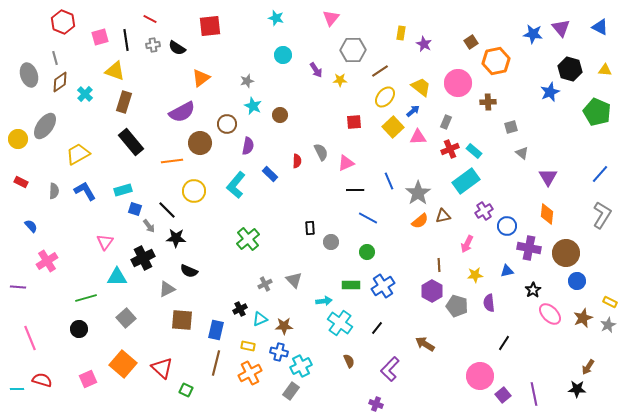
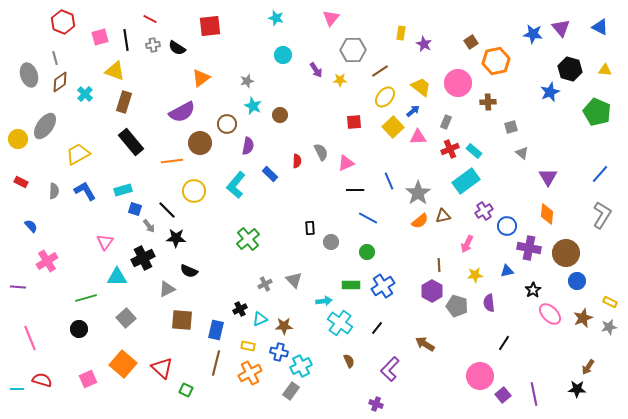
gray star at (608, 325): moved 1 px right, 2 px down; rotated 14 degrees clockwise
